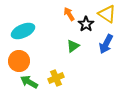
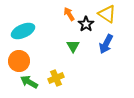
green triangle: rotated 24 degrees counterclockwise
